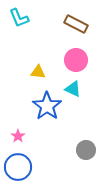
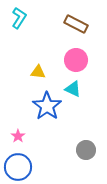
cyan L-shape: rotated 125 degrees counterclockwise
